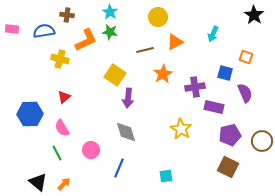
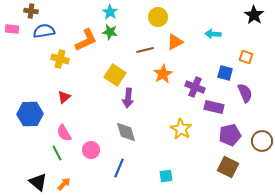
brown cross: moved 36 px left, 4 px up
cyan arrow: rotated 70 degrees clockwise
purple cross: rotated 30 degrees clockwise
pink semicircle: moved 2 px right, 5 px down
